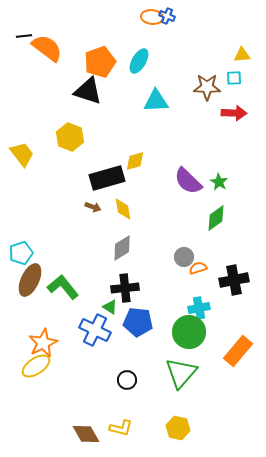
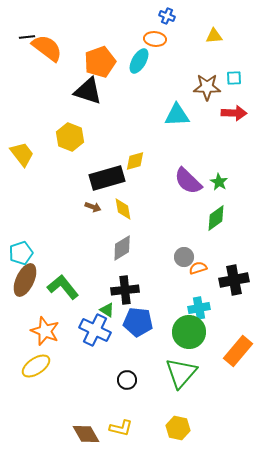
orange ellipse at (152, 17): moved 3 px right, 22 px down
black line at (24, 36): moved 3 px right, 1 px down
yellow triangle at (242, 55): moved 28 px left, 19 px up
cyan triangle at (156, 101): moved 21 px right, 14 px down
brown ellipse at (30, 280): moved 5 px left
black cross at (125, 288): moved 2 px down
green triangle at (110, 307): moved 3 px left, 3 px down
orange star at (43, 343): moved 2 px right, 12 px up; rotated 24 degrees counterclockwise
